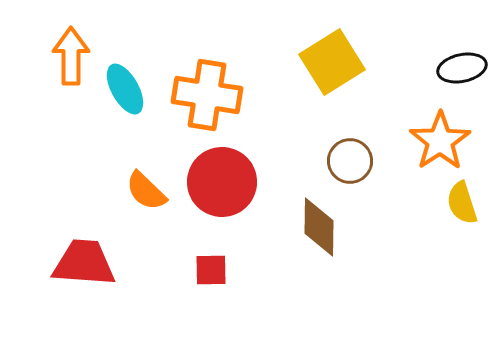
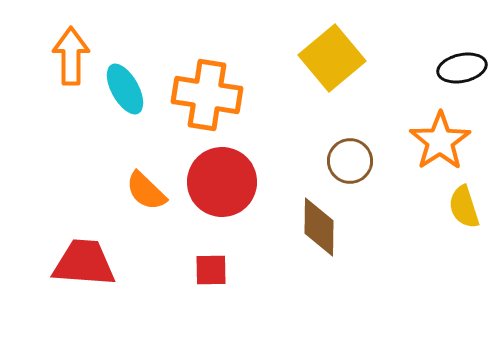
yellow square: moved 4 px up; rotated 8 degrees counterclockwise
yellow semicircle: moved 2 px right, 4 px down
